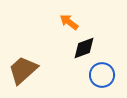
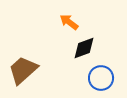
blue circle: moved 1 px left, 3 px down
